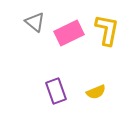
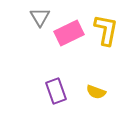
gray triangle: moved 5 px right, 5 px up; rotated 20 degrees clockwise
yellow L-shape: moved 1 px left
yellow semicircle: rotated 42 degrees clockwise
